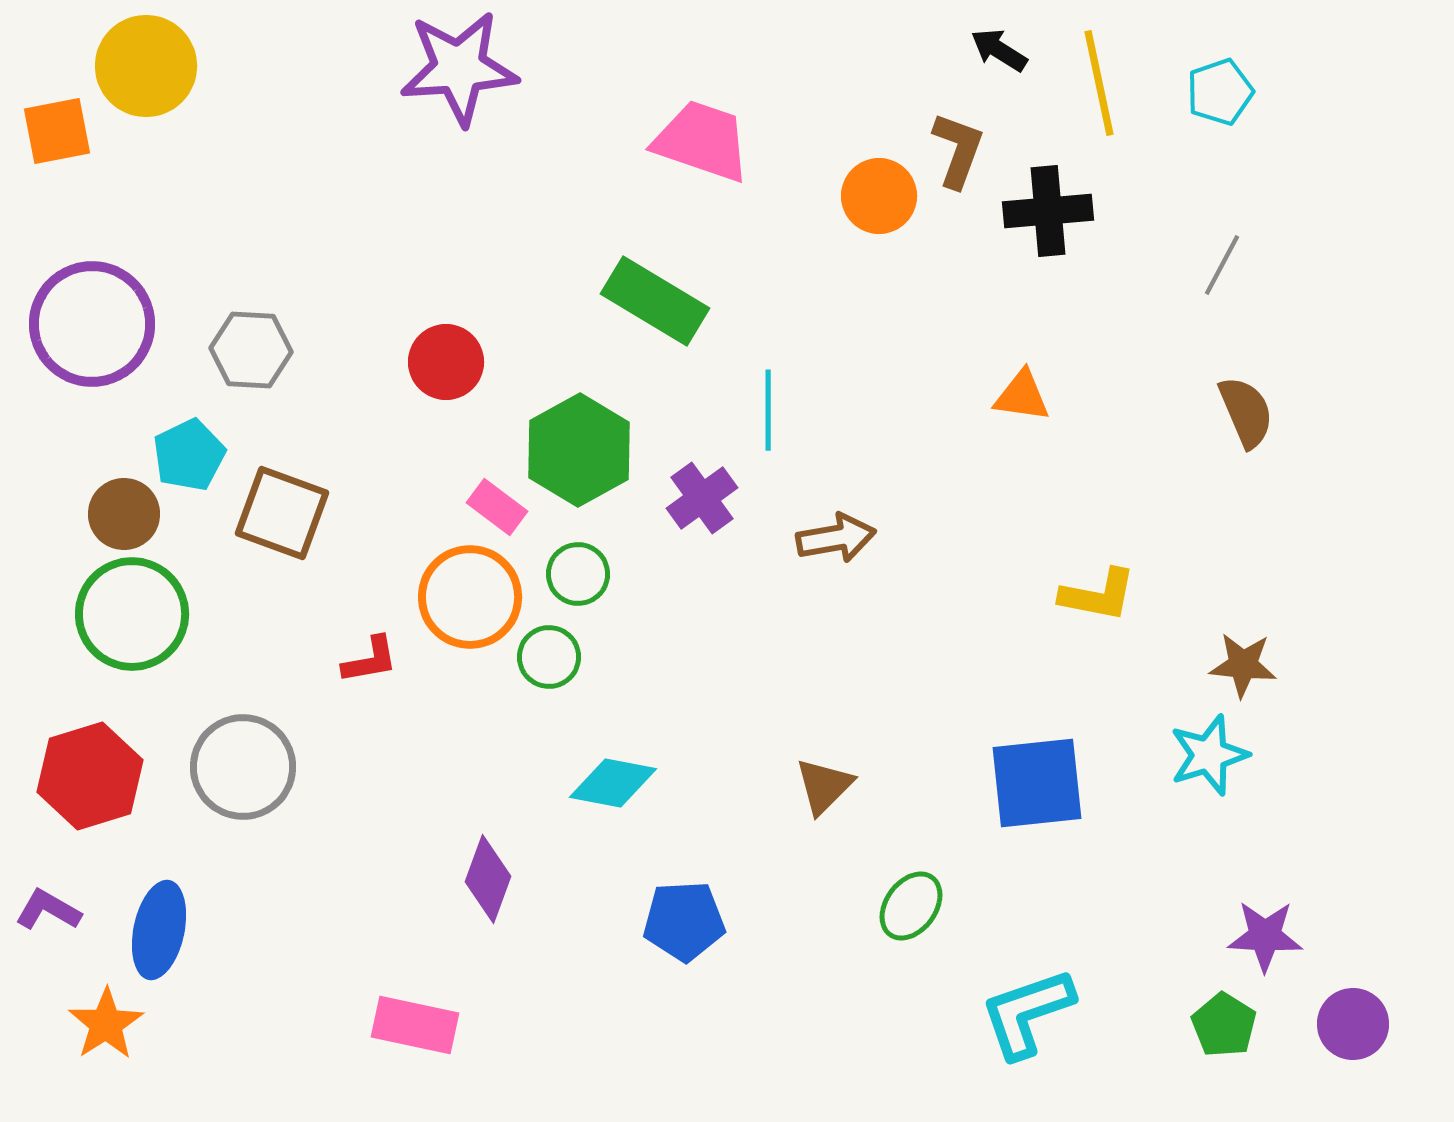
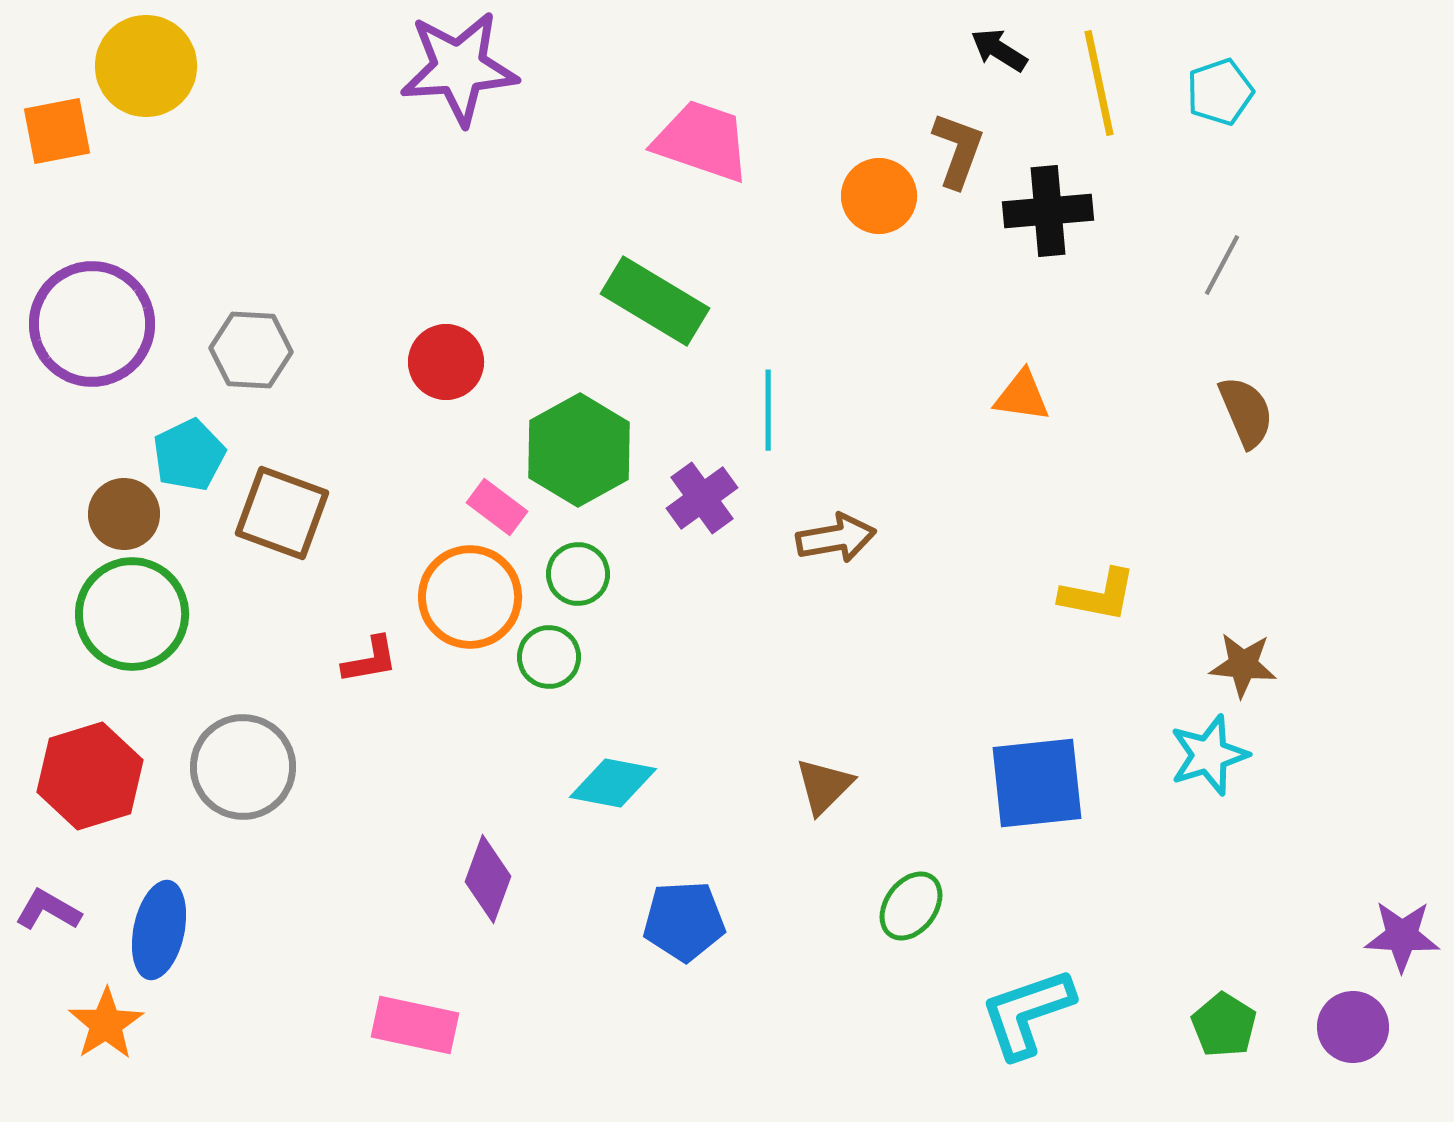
purple star at (1265, 936): moved 137 px right
purple circle at (1353, 1024): moved 3 px down
